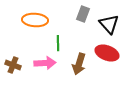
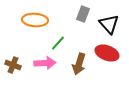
green line: rotated 42 degrees clockwise
